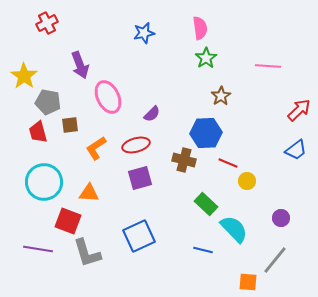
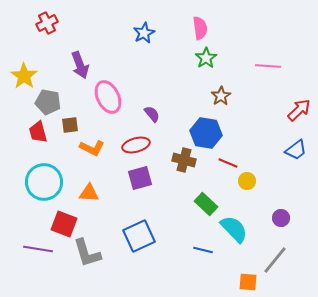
blue star: rotated 15 degrees counterclockwise
purple semicircle: rotated 84 degrees counterclockwise
blue hexagon: rotated 12 degrees clockwise
orange L-shape: moved 4 px left; rotated 120 degrees counterclockwise
red square: moved 4 px left, 3 px down
